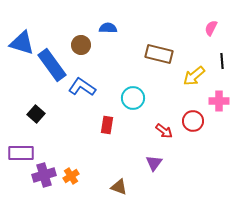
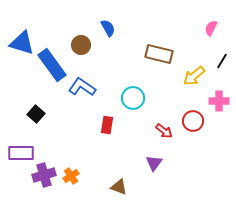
blue semicircle: rotated 60 degrees clockwise
black line: rotated 35 degrees clockwise
